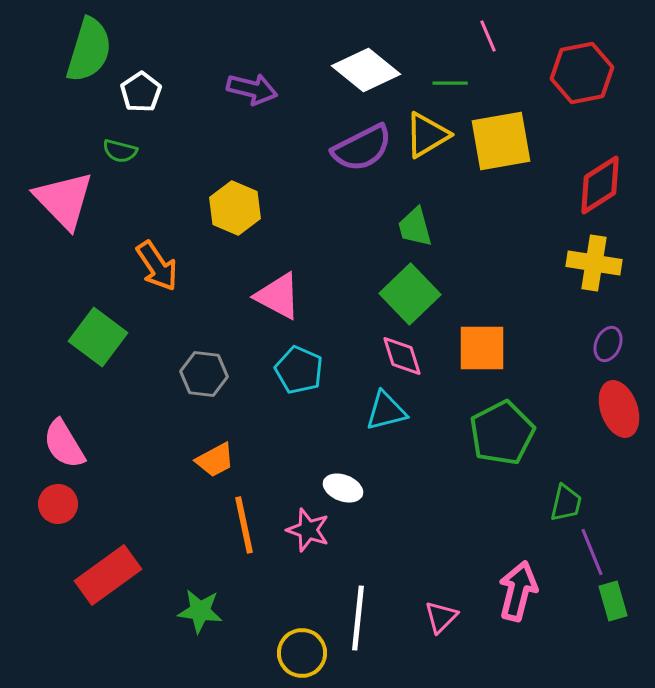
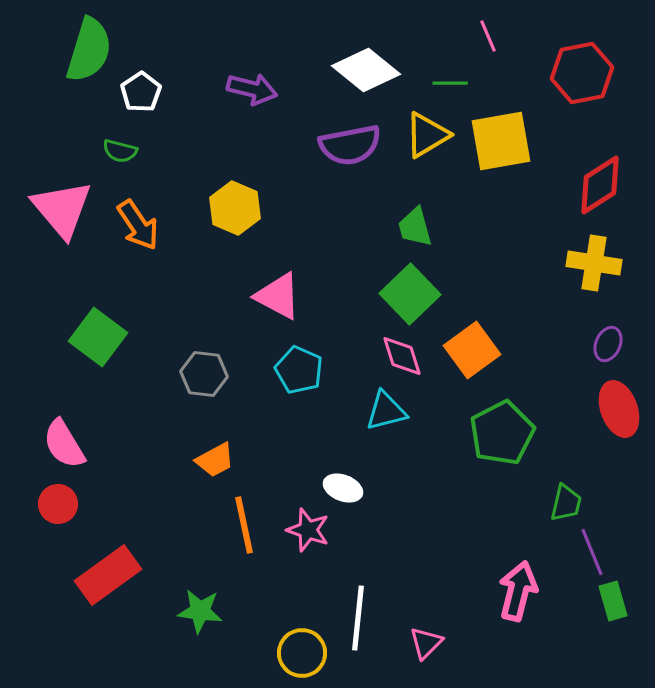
purple semicircle at (362, 148): moved 12 px left, 3 px up; rotated 16 degrees clockwise
pink triangle at (64, 200): moved 2 px left, 9 px down; rotated 4 degrees clockwise
orange arrow at (157, 266): moved 19 px left, 41 px up
orange square at (482, 348): moved 10 px left, 2 px down; rotated 36 degrees counterclockwise
pink triangle at (441, 617): moved 15 px left, 26 px down
